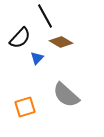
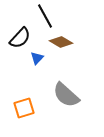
orange square: moved 1 px left, 1 px down
